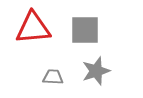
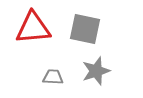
gray square: moved 1 px up; rotated 12 degrees clockwise
